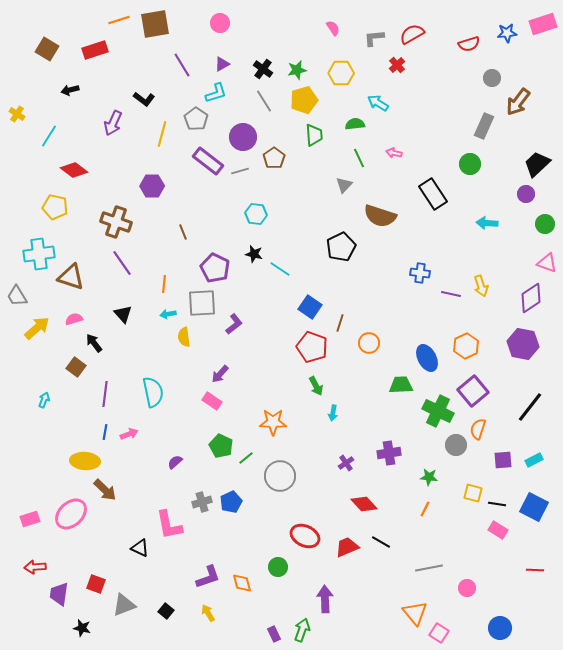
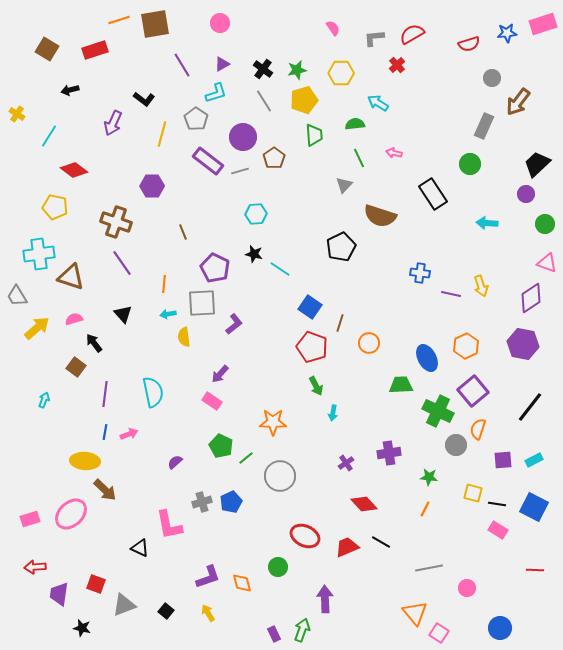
cyan hexagon at (256, 214): rotated 10 degrees counterclockwise
